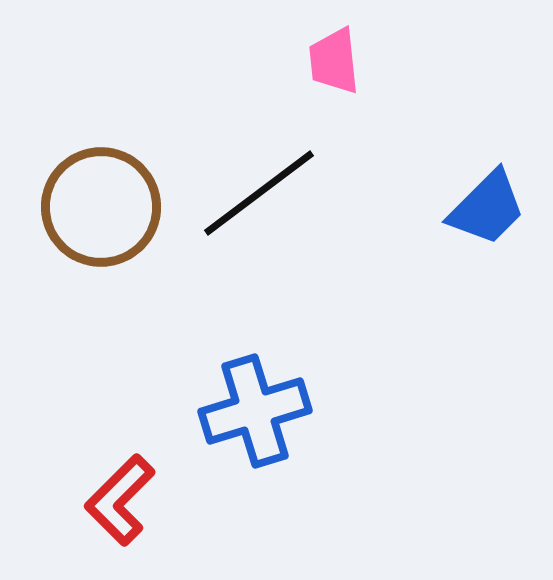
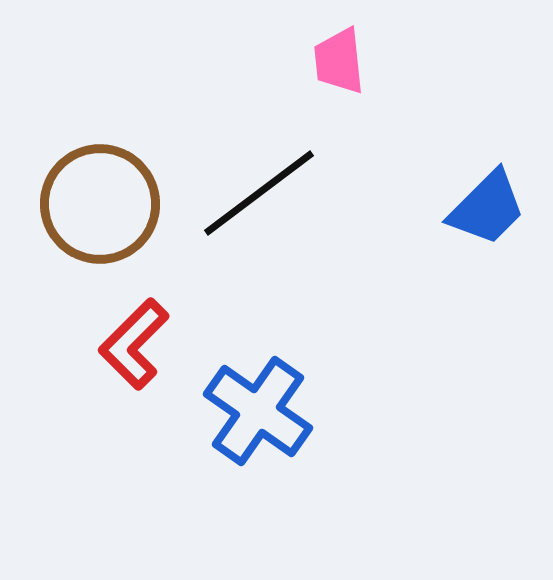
pink trapezoid: moved 5 px right
brown circle: moved 1 px left, 3 px up
blue cross: moved 3 px right; rotated 38 degrees counterclockwise
red L-shape: moved 14 px right, 156 px up
